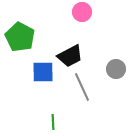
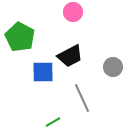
pink circle: moved 9 px left
gray circle: moved 3 px left, 2 px up
gray line: moved 11 px down
green line: rotated 63 degrees clockwise
